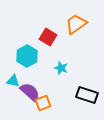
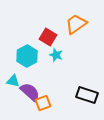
cyan star: moved 5 px left, 13 px up
